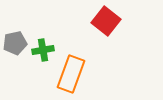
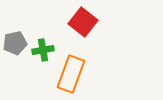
red square: moved 23 px left, 1 px down
